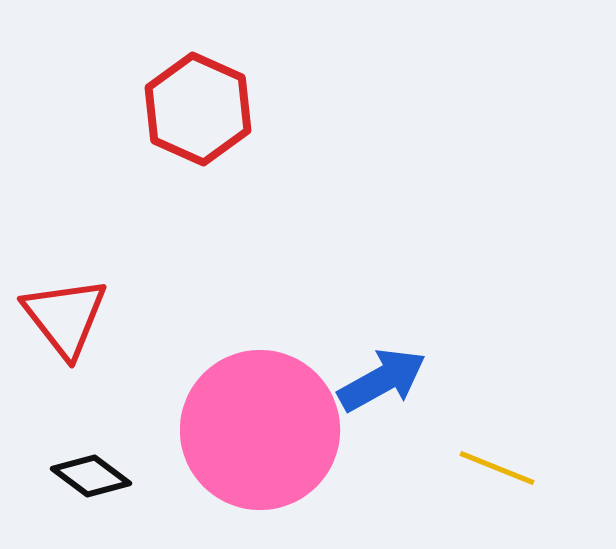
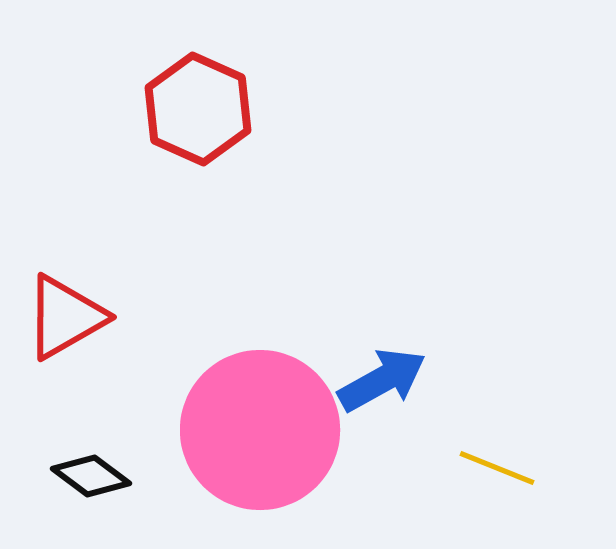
red triangle: rotated 38 degrees clockwise
